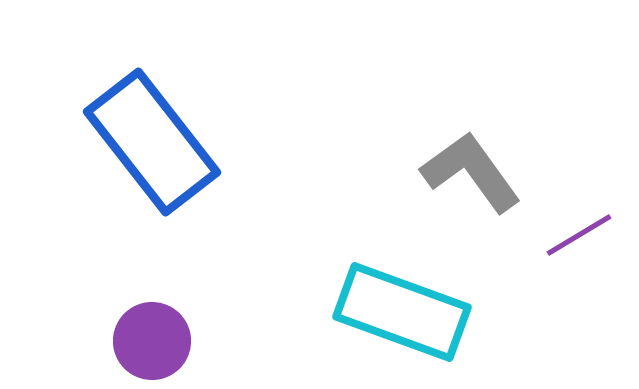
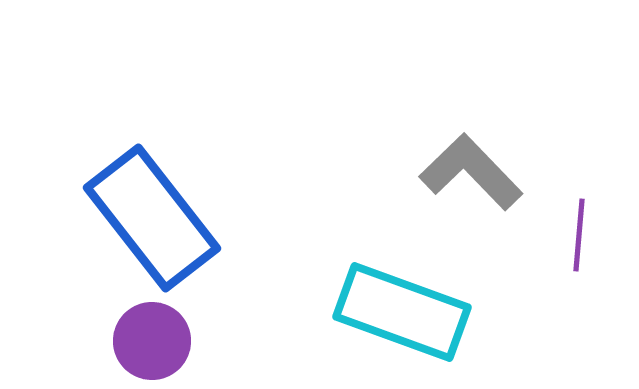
blue rectangle: moved 76 px down
gray L-shape: rotated 8 degrees counterclockwise
purple line: rotated 54 degrees counterclockwise
